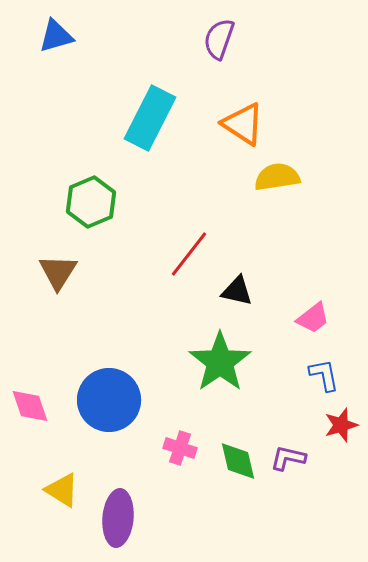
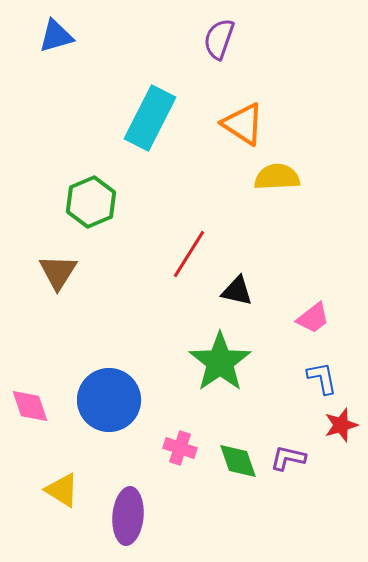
yellow semicircle: rotated 6 degrees clockwise
red line: rotated 6 degrees counterclockwise
blue L-shape: moved 2 px left, 3 px down
green diamond: rotated 6 degrees counterclockwise
purple ellipse: moved 10 px right, 2 px up
